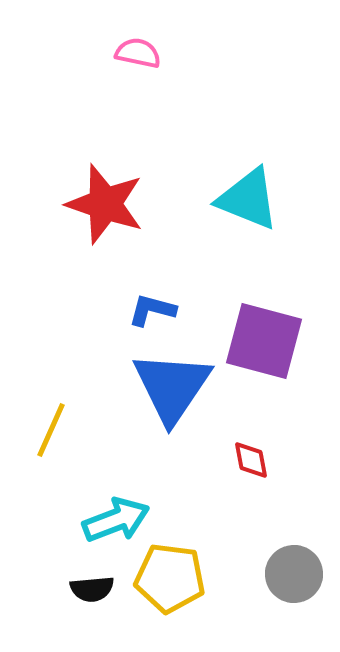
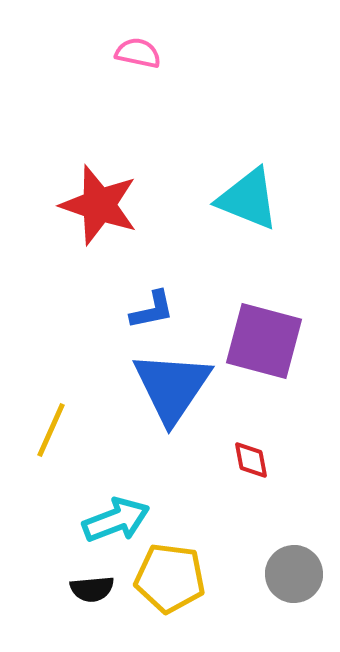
red star: moved 6 px left, 1 px down
blue L-shape: rotated 153 degrees clockwise
